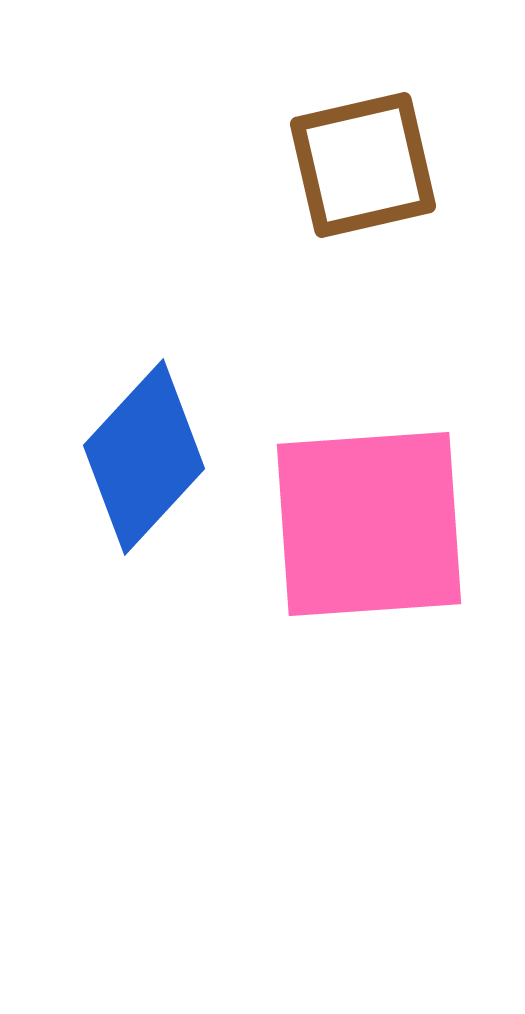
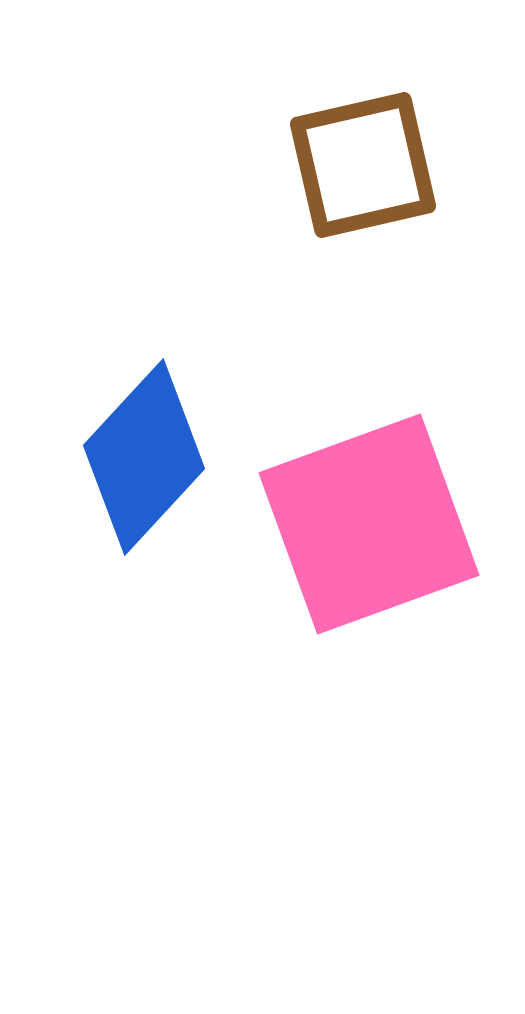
pink square: rotated 16 degrees counterclockwise
